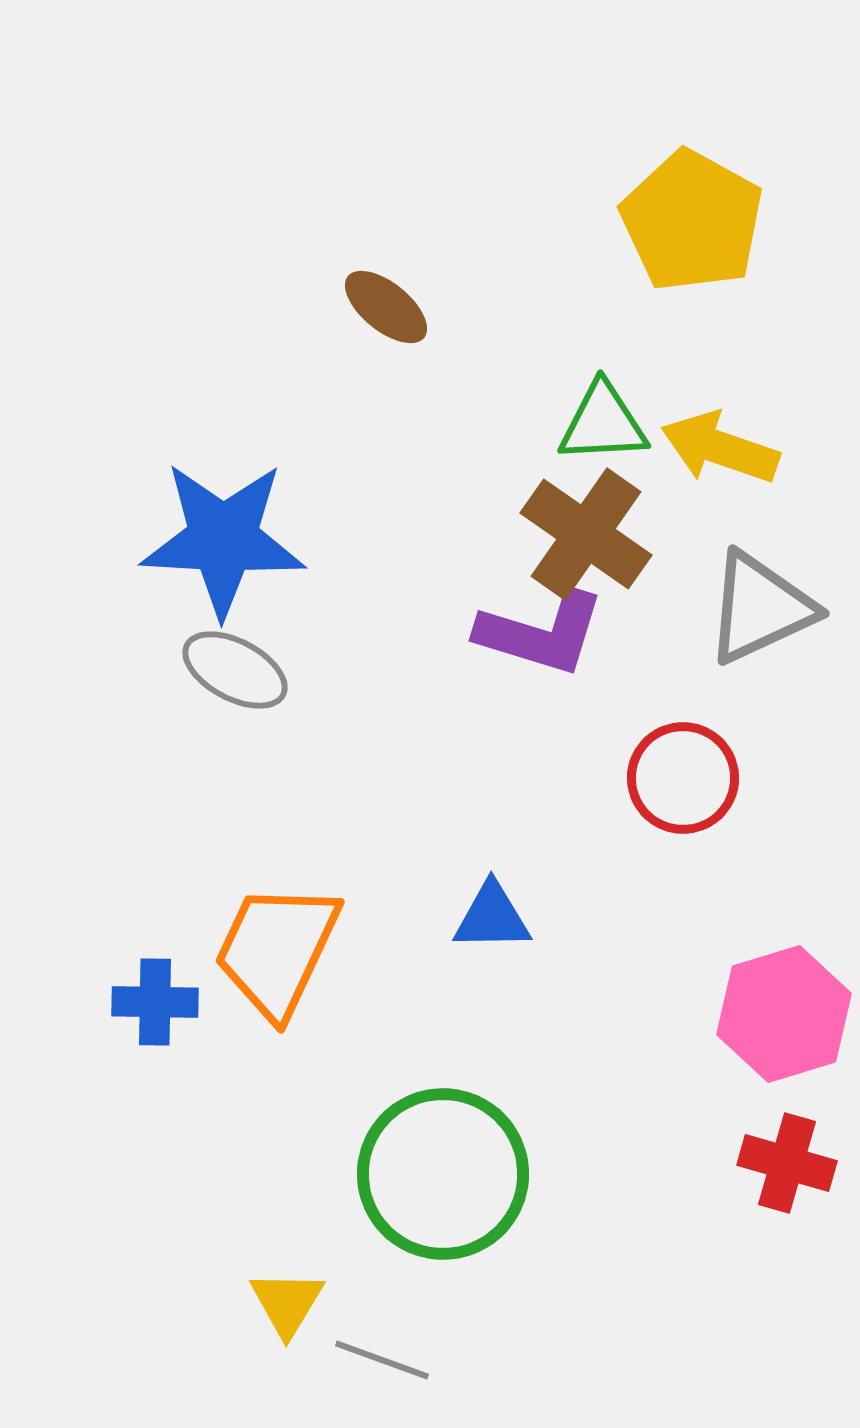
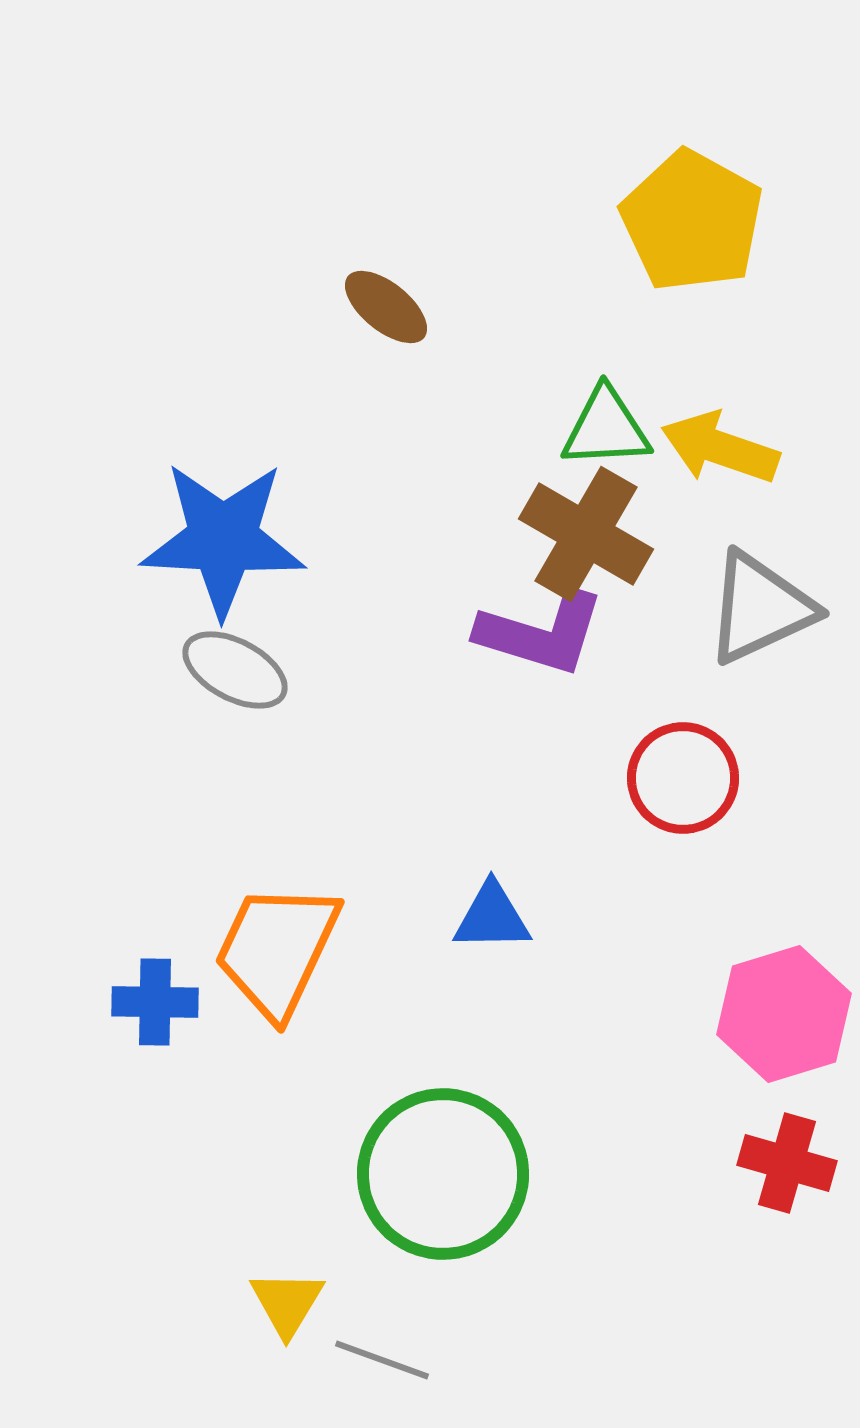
green triangle: moved 3 px right, 5 px down
brown cross: rotated 5 degrees counterclockwise
